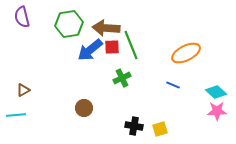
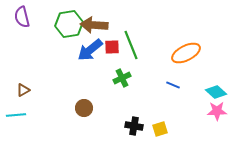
brown arrow: moved 12 px left, 3 px up
